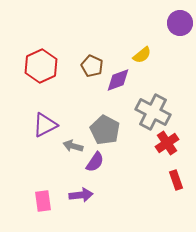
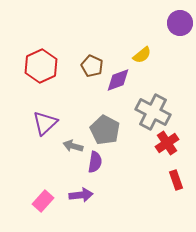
purple triangle: moved 2 px up; rotated 16 degrees counterclockwise
purple semicircle: rotated 25 degrees counterclockwise
pink rectangle: rotated 50 degrees clockwise
